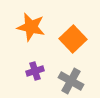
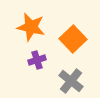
purple cross: moved 2 px right, 11 px up
gray cross: rotated 10 degrees clockwise
